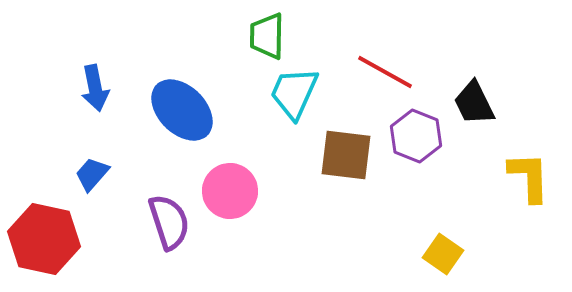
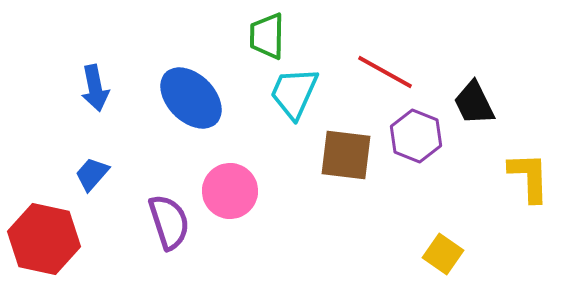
blue ellipse: moved 9 px right, 12 px up
